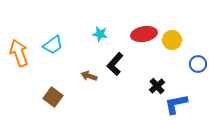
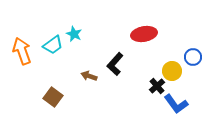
cyan star: moved 26 px left; rotated 14 degrees clockwise
yellow circle: moved 31 px down
orange arrow: moved 3 px right, 2 px up
blue circle: moved 5 px left, 7 px up
blue L-shape: rotated 115 degrees counterclockwise
